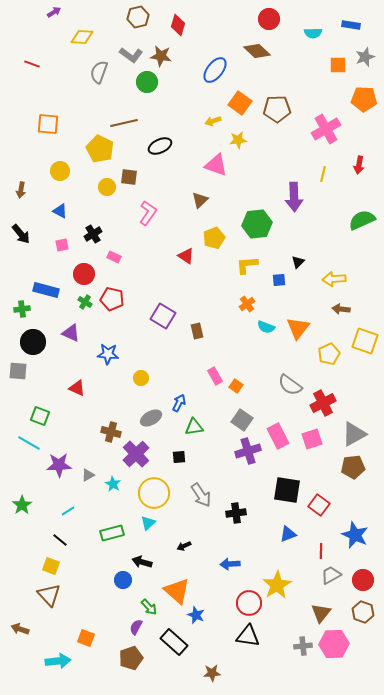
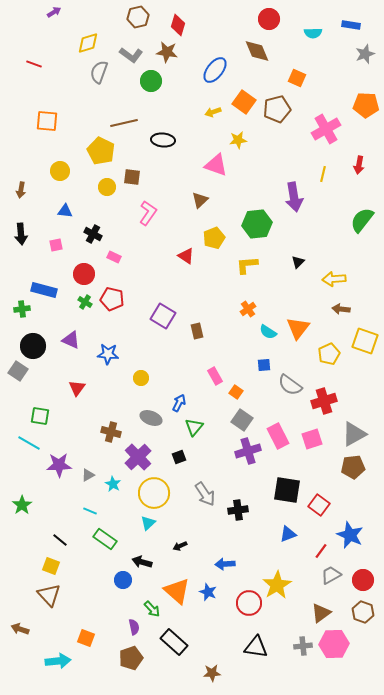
yellow diamond at (82, 37): moved 6 px right, 6 px down; rotated 20 degrees counterclockwise
brown diamond at (257, 51): rotated 24 degrees clockwise
brown star at (161, 56): moved 6 px right, 4 px up
gray star at (365, 57): moved 3 px up
red line at (32, 64): moved 2 px right
orange square at (338, 65): moved 41 px left, 13 px down; rotated 24 degrees clockwise
green circle at (147, 82): moved 4 px right, 1 px up
orange pentagon at (364, 99): moved 2 px right, 6 px down
orange square at (240, 103): moved 4 px right, 1 px up
brown pentagon at (277, 109): rotated 12 degrees counterclockwise
yellow arrow at (213, 121): moved 9 px up
orange square at (48, 124): moved 1 px left, 3 px up
black ellipse at (160, 146): moved 3 px right, 6 px up; rotated 30 degrees clockwise
yellow pentagon at (100, 149): moved 1 px right, 2 px down
brown square at (129, 177): moved 3 px right
purple arrow at (294, 197): rotated 8 degrees counterclockwise
blue triangle at (60, 211): moved 5 px right; rotated 21 degrees counterclockwise
green semicircle at (362, 220): rotated 28 degrees counterclockwise
black arrow at (21, 234): rotated 35 degrees clockwise
black cross at (93, 234): rotated 30 degrees counterclockwise
pink square at (62, 245): moved 6 px left
blue square at (279, 280): moved 15 px left, 85 px down
blue rectangle at (46, 290): moved 2 px left
orange cross at (247, 304): moved 1 px right, 5 px down
cyan semicircle at (266, 327): moved 2 px right, 5 px down; rotated 12 degrees clockwise
purple triangle at (71, 333): moved 7 px down
black circle at (33, 342): moved 4 px down
gray square at (18, 371): rotated 30 degrees clockwise
orange square at (236, 386): moved 6 px down
red triangle at (77, 388): rotated 42 degrees clockwise
red cross at (323, 403): moved 1 px right, 2 px up; rotated 10 degrees clockwise
green square at (40, 416): rotated 12 degrees counterclockwise
gray ellipse at (151, 418): rotated 50 degrees clockwise
green triangle at (194, 427): rotated 42 degrees counterclockwise
purple cross at (136, 454): moved 2 px right, 3 px down
black square at (179, 457): rotated 16 degrees counterclockwise
gray arrow at (201, 495): moved 4 px right, 1 px up
cyan line at (68, 511): moved 22 px right; rotated 56 degrees clockwise
black cross at (236, 513): moved 2 px right, 3 px up
green rectangle at (112, 533): moved 7 px left, 6 px down; rotated 50 degrees clockwise
blue star at (355, 535): moved 5 px left
black arrow at (184, 546): moved 4 px left
red line at (321, 551): rotated 35 degrees clockwise
blue arrow at (230, 564): moved 5 px left
green arrow at (149, 607): moved 3 px right, 2 px down
brown triangle at (321, 613): rotated 15 degrees clockwise
blue star at (196, 615): moved 12 px right, 23 px up
purple semicircle at (136, 627): moved 2 px left; rotated 140 degrees clockwise
black triangle at (248, 636): moved 8 px right, 11 px down
